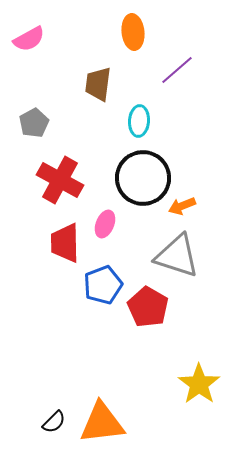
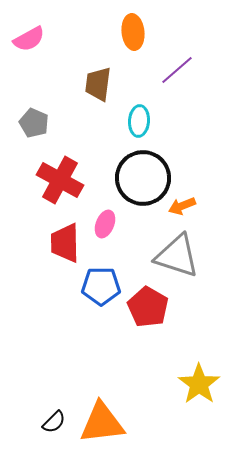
gray pentagon: rotated 20 degrees counterclockwise
blue pentagon: moved 2 px left, 1 px down; rotated 21 degrees clockwise
